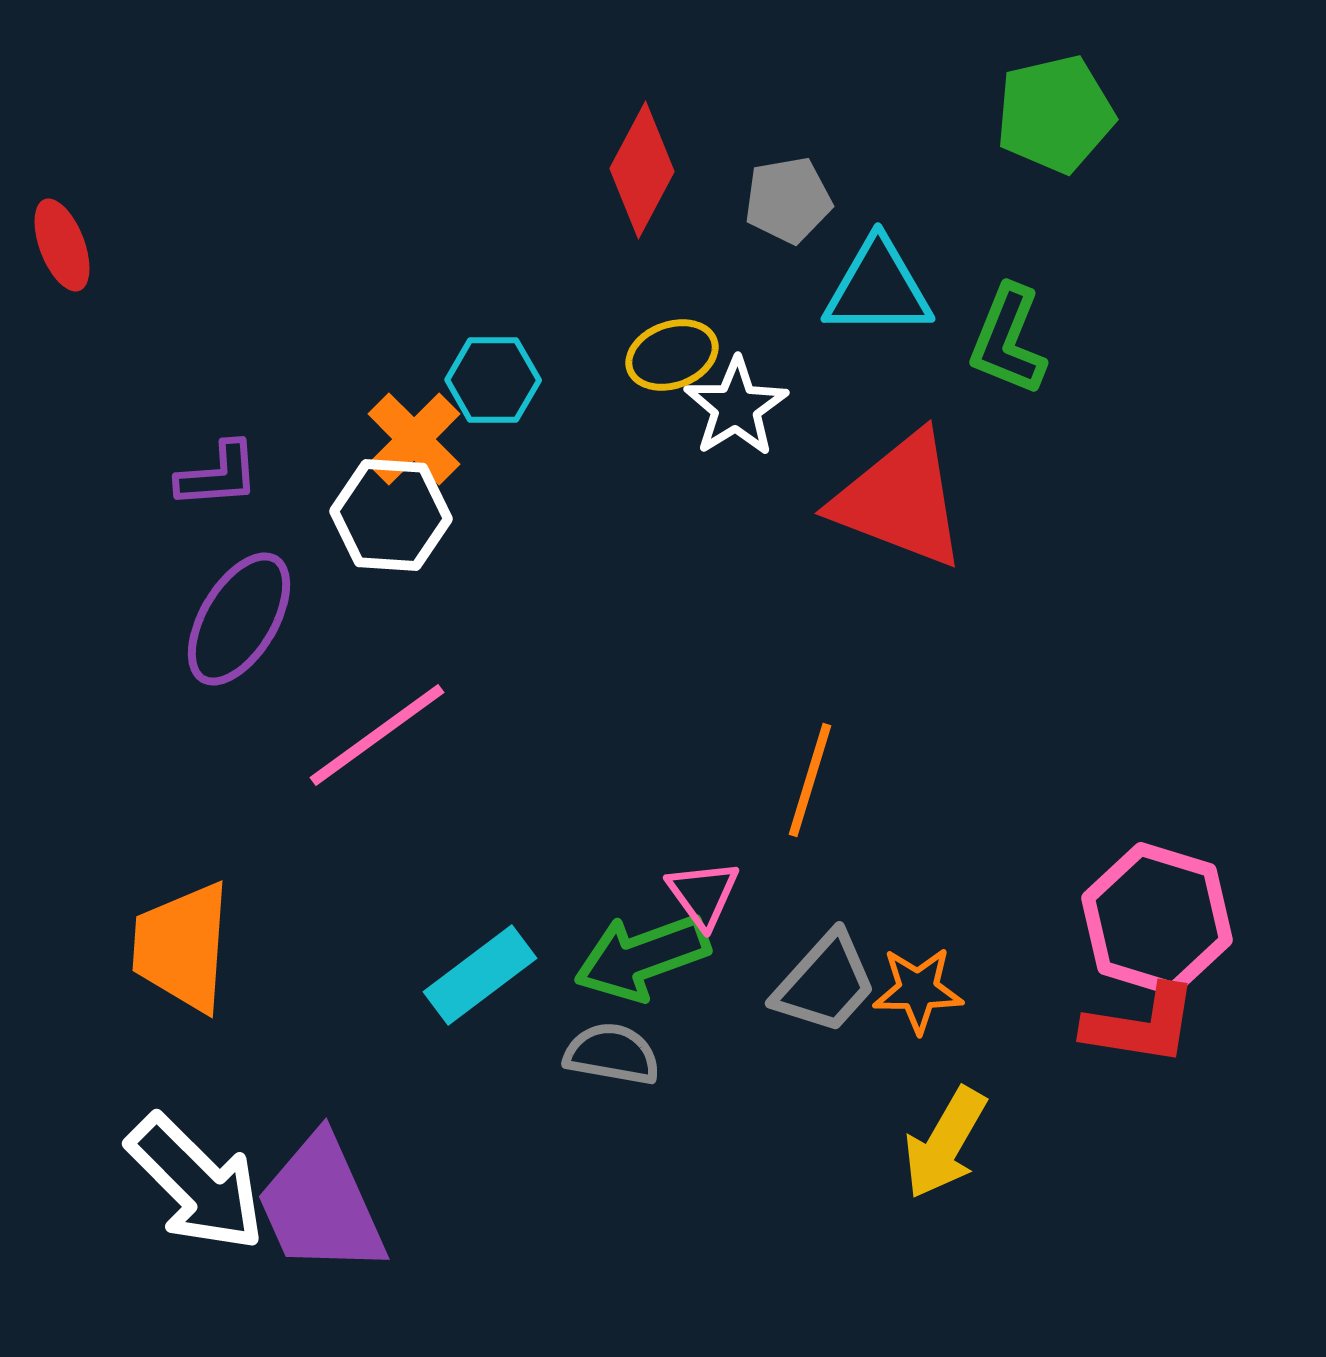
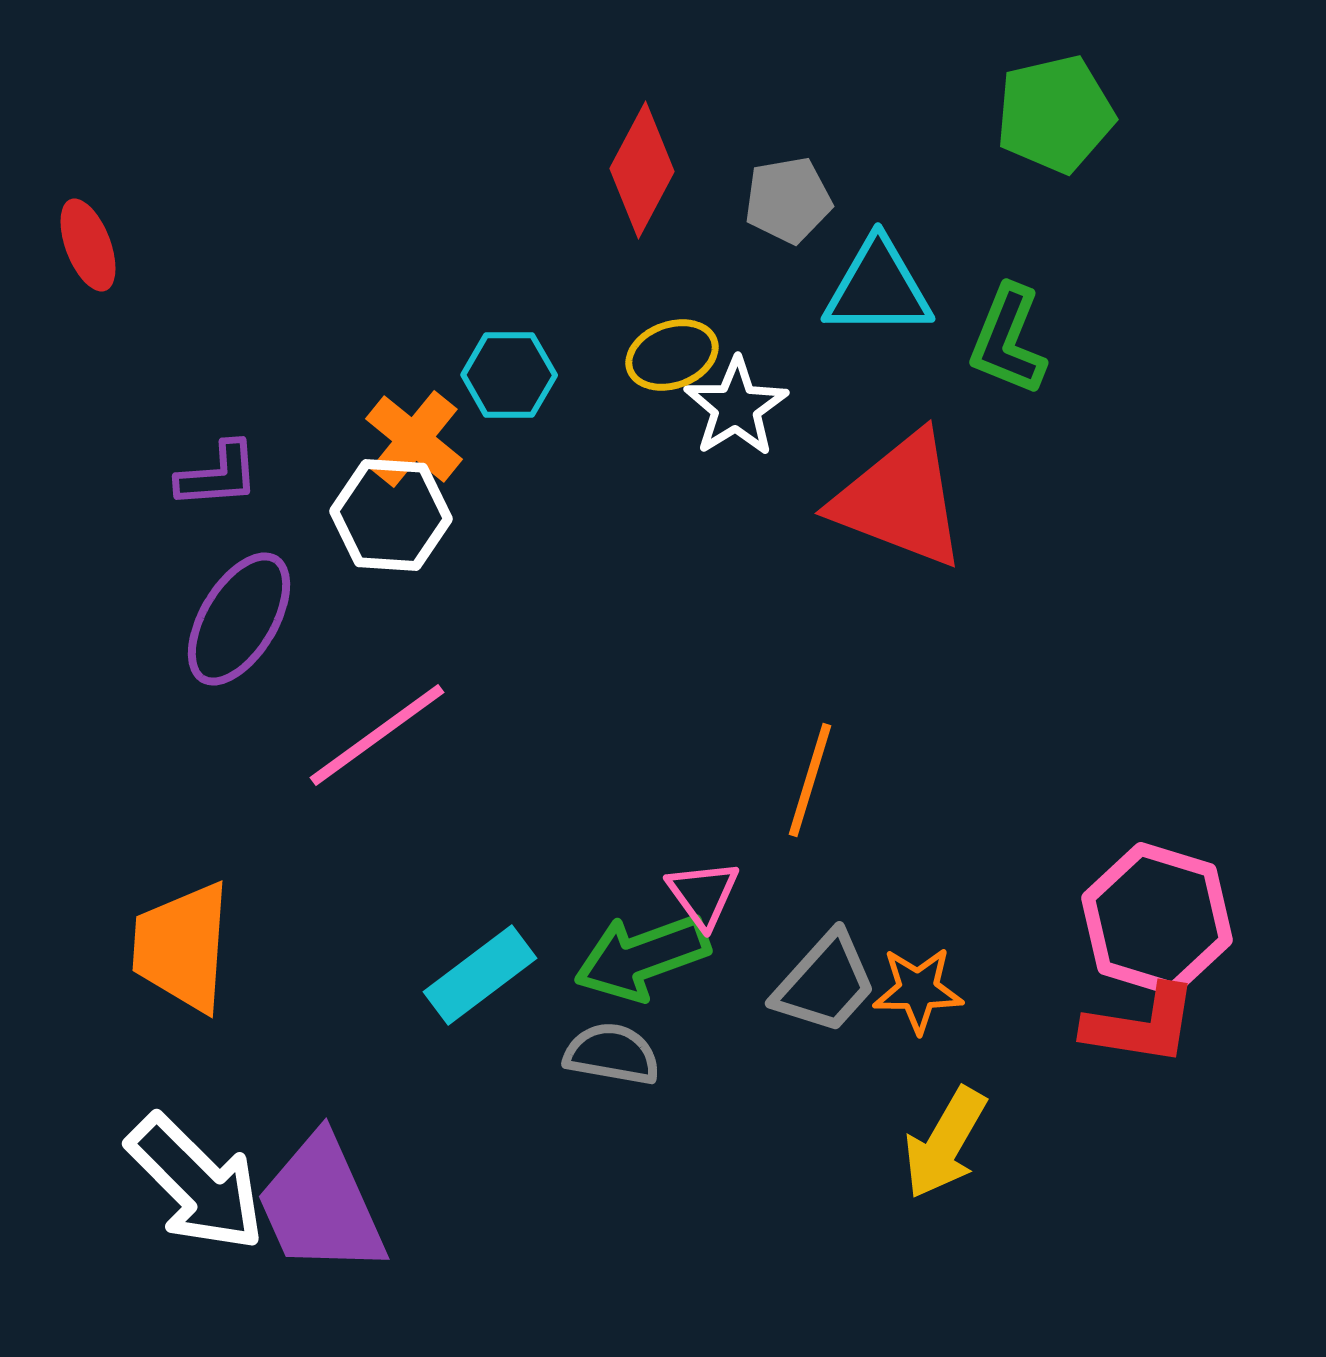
red ellipse: moved 26 px right
cyan hexagon: moved 16 px right, 5 px up
orange cross: rotated 6 degrees counterclockwise
